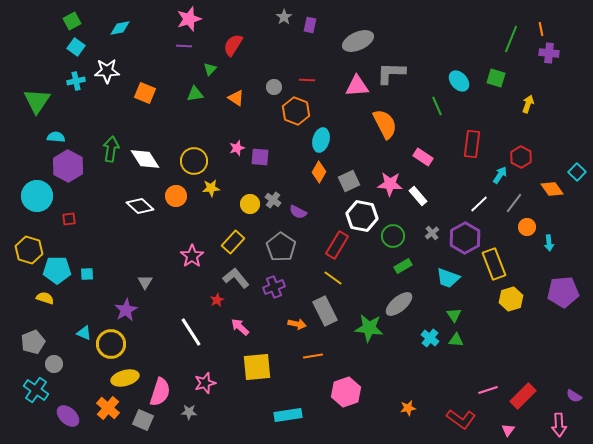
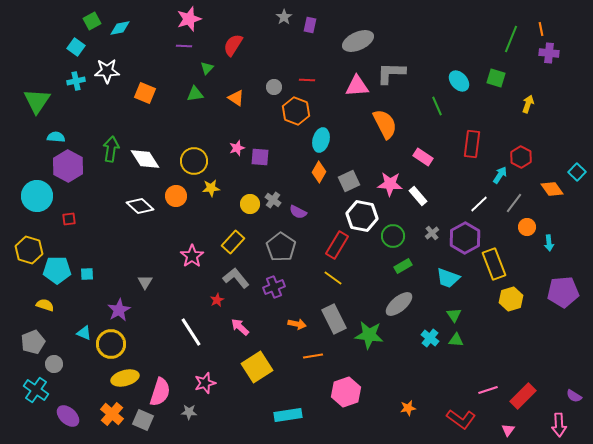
green square at (72, 21): moved 20 px right
green triangle at (210, 69): moved 3 px left, 1 px up
yellow semicircle at (45, 298): moved 7 px down
purple star at (126, 310): moved 7 px left
gray rectangle at (325, 311): moved 9 px right, 8 px down
green star at (369, 328): moved 7 px down
yellow square at (257, 367): rotated 28 degrees counterclockwise
orange cross at (108, 408): moved 4 px right, 6 px down
